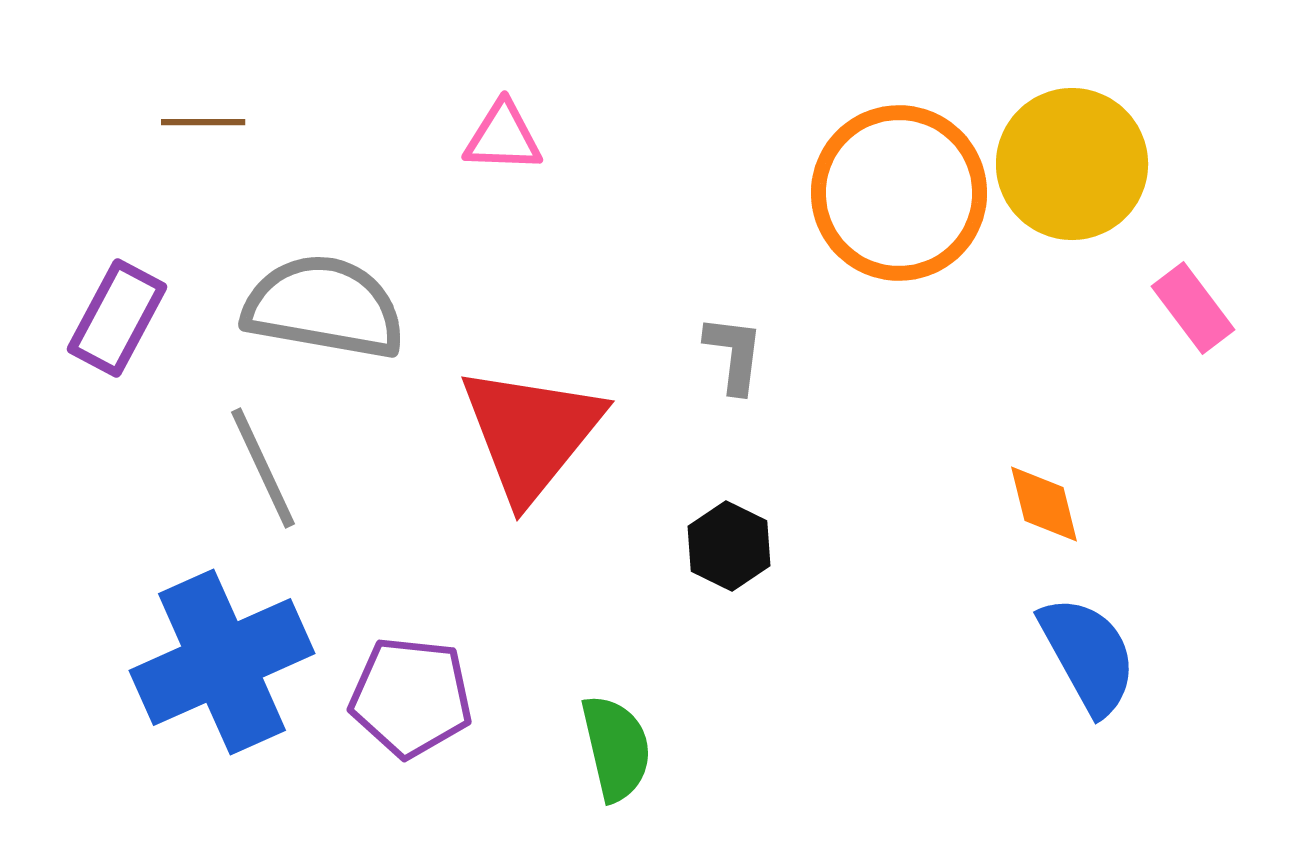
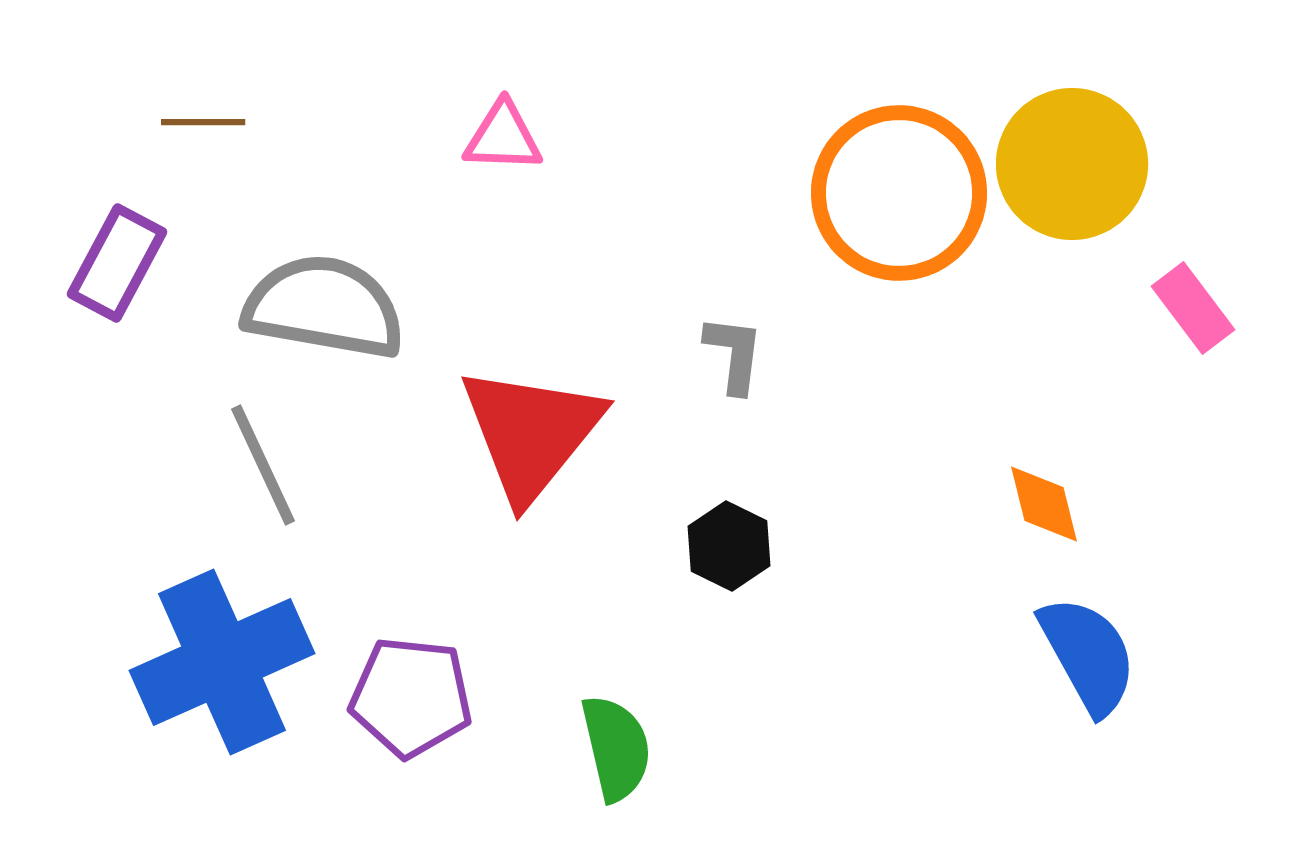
purple rectangle: moved 55 px up
gray line: moved 3 px up
